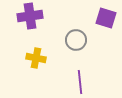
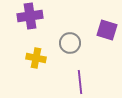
purple square: moved 1 px right, 12 px down
gray circle: moved 6 px left, 3 px down
